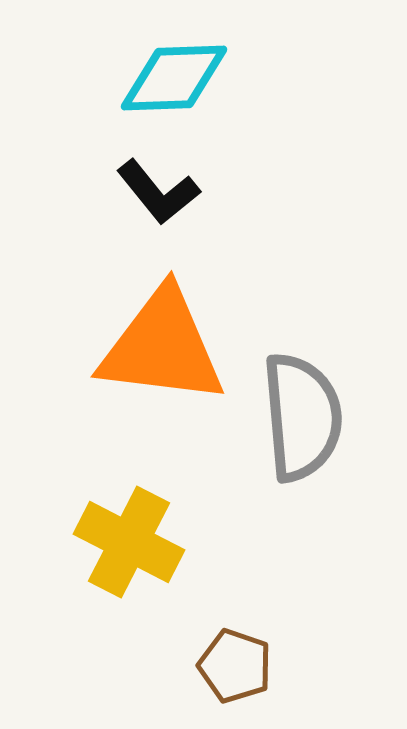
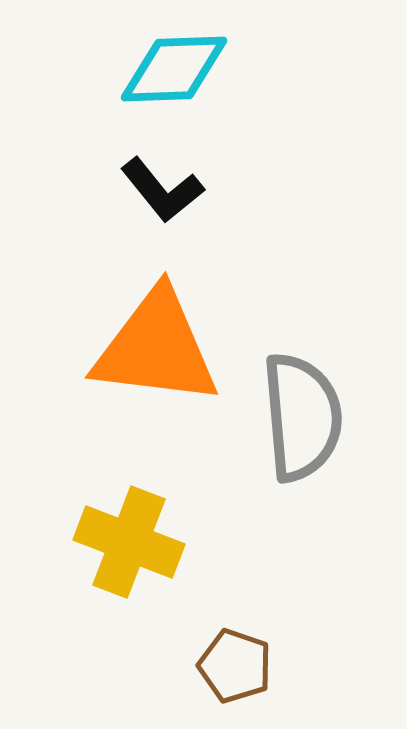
cyan diamond: moved 9 px up
black L-shape: moved 4 px right, 2 px up
orange triangle: moved 6 px left, 1 px down
yellow cross: rotated 6 degrees counterclockwise
